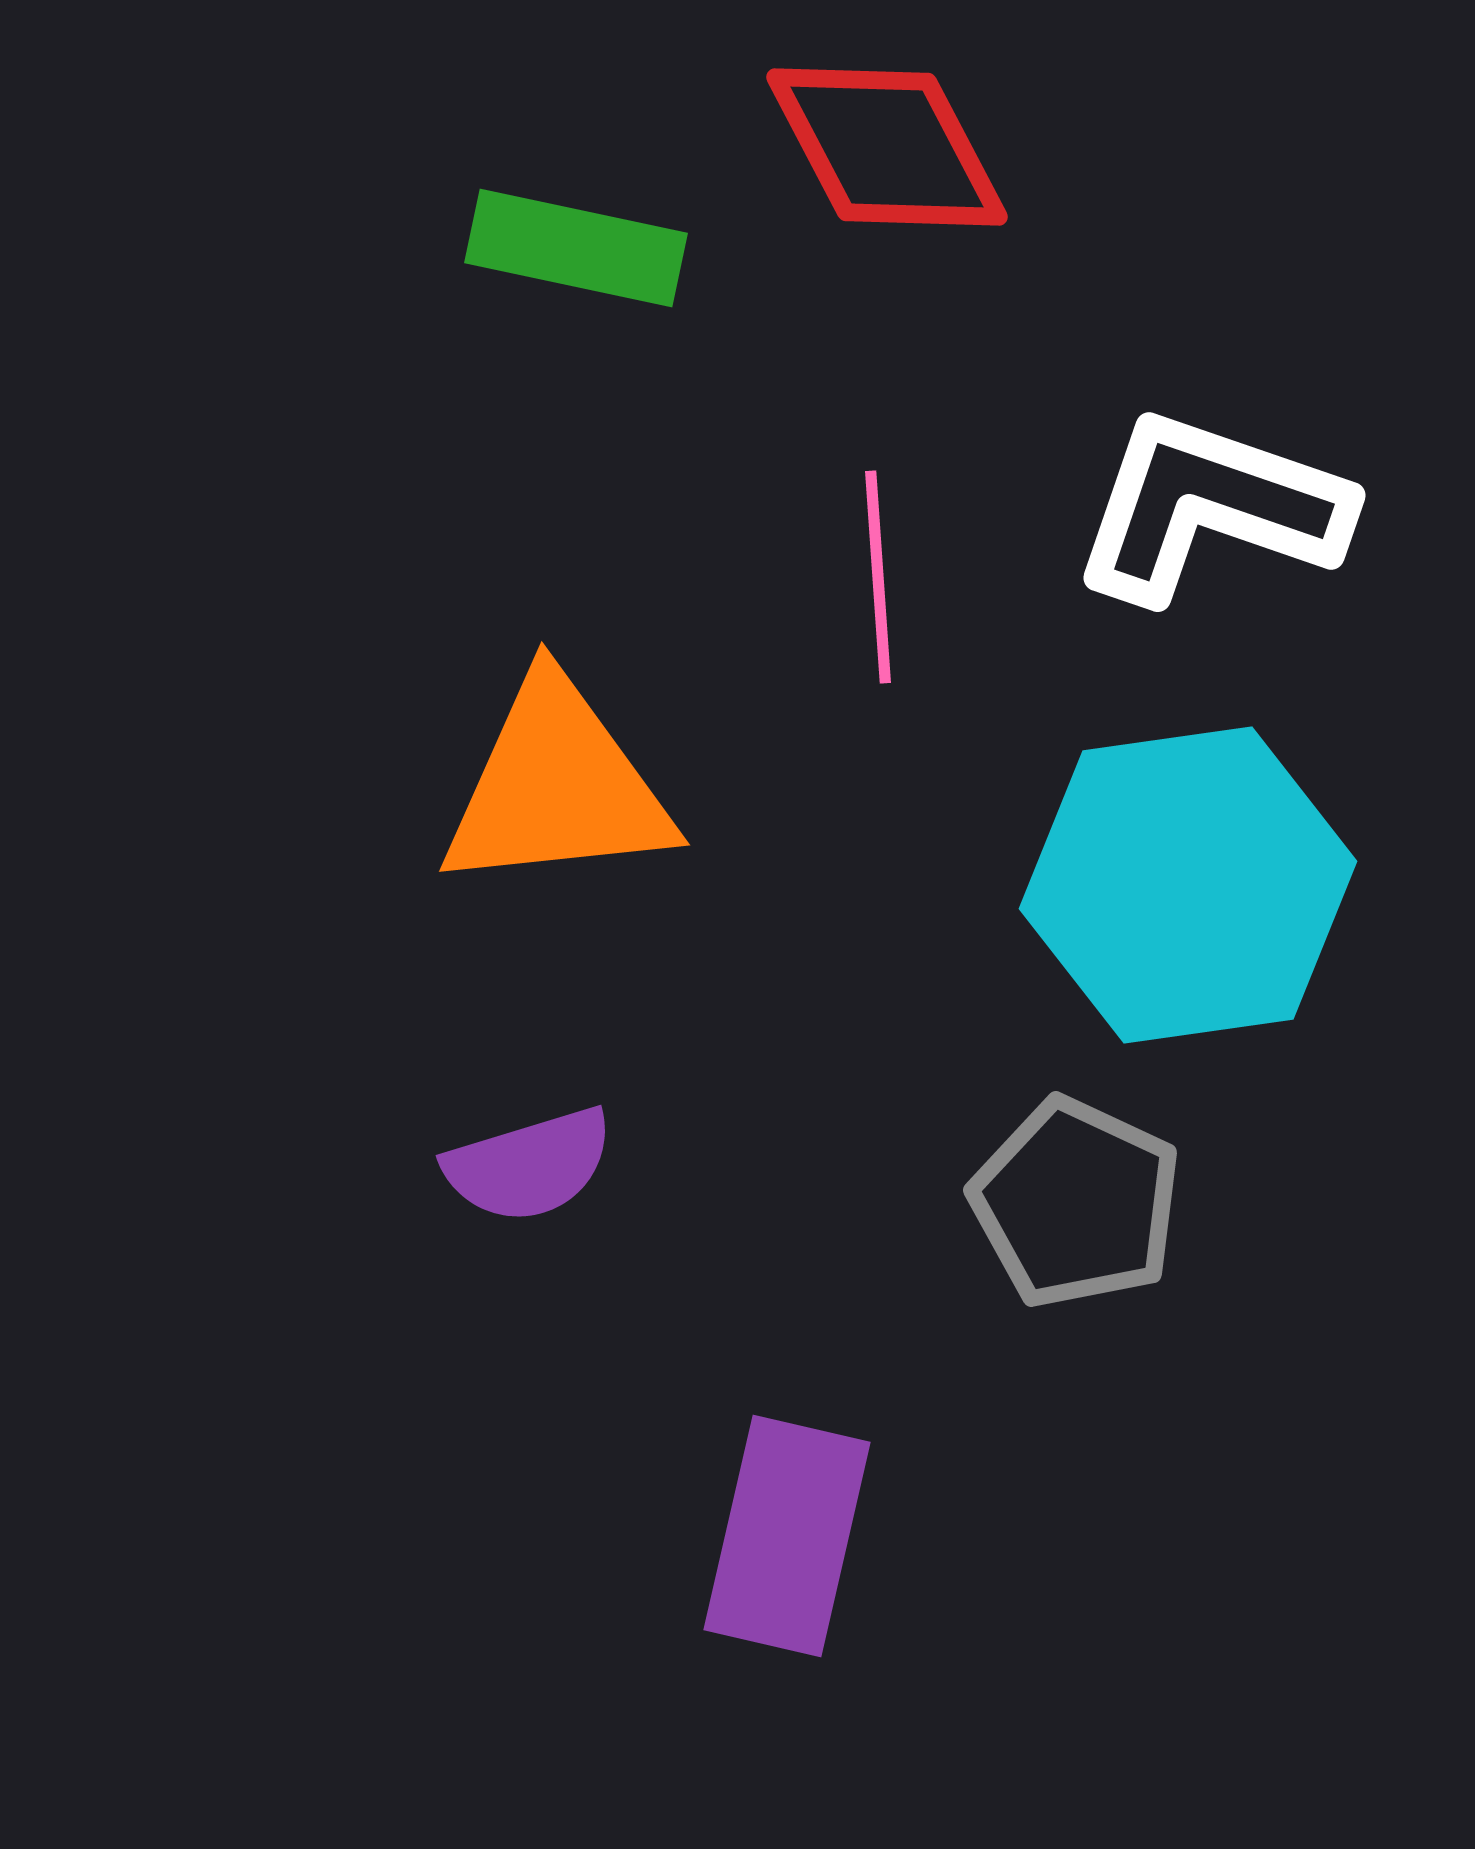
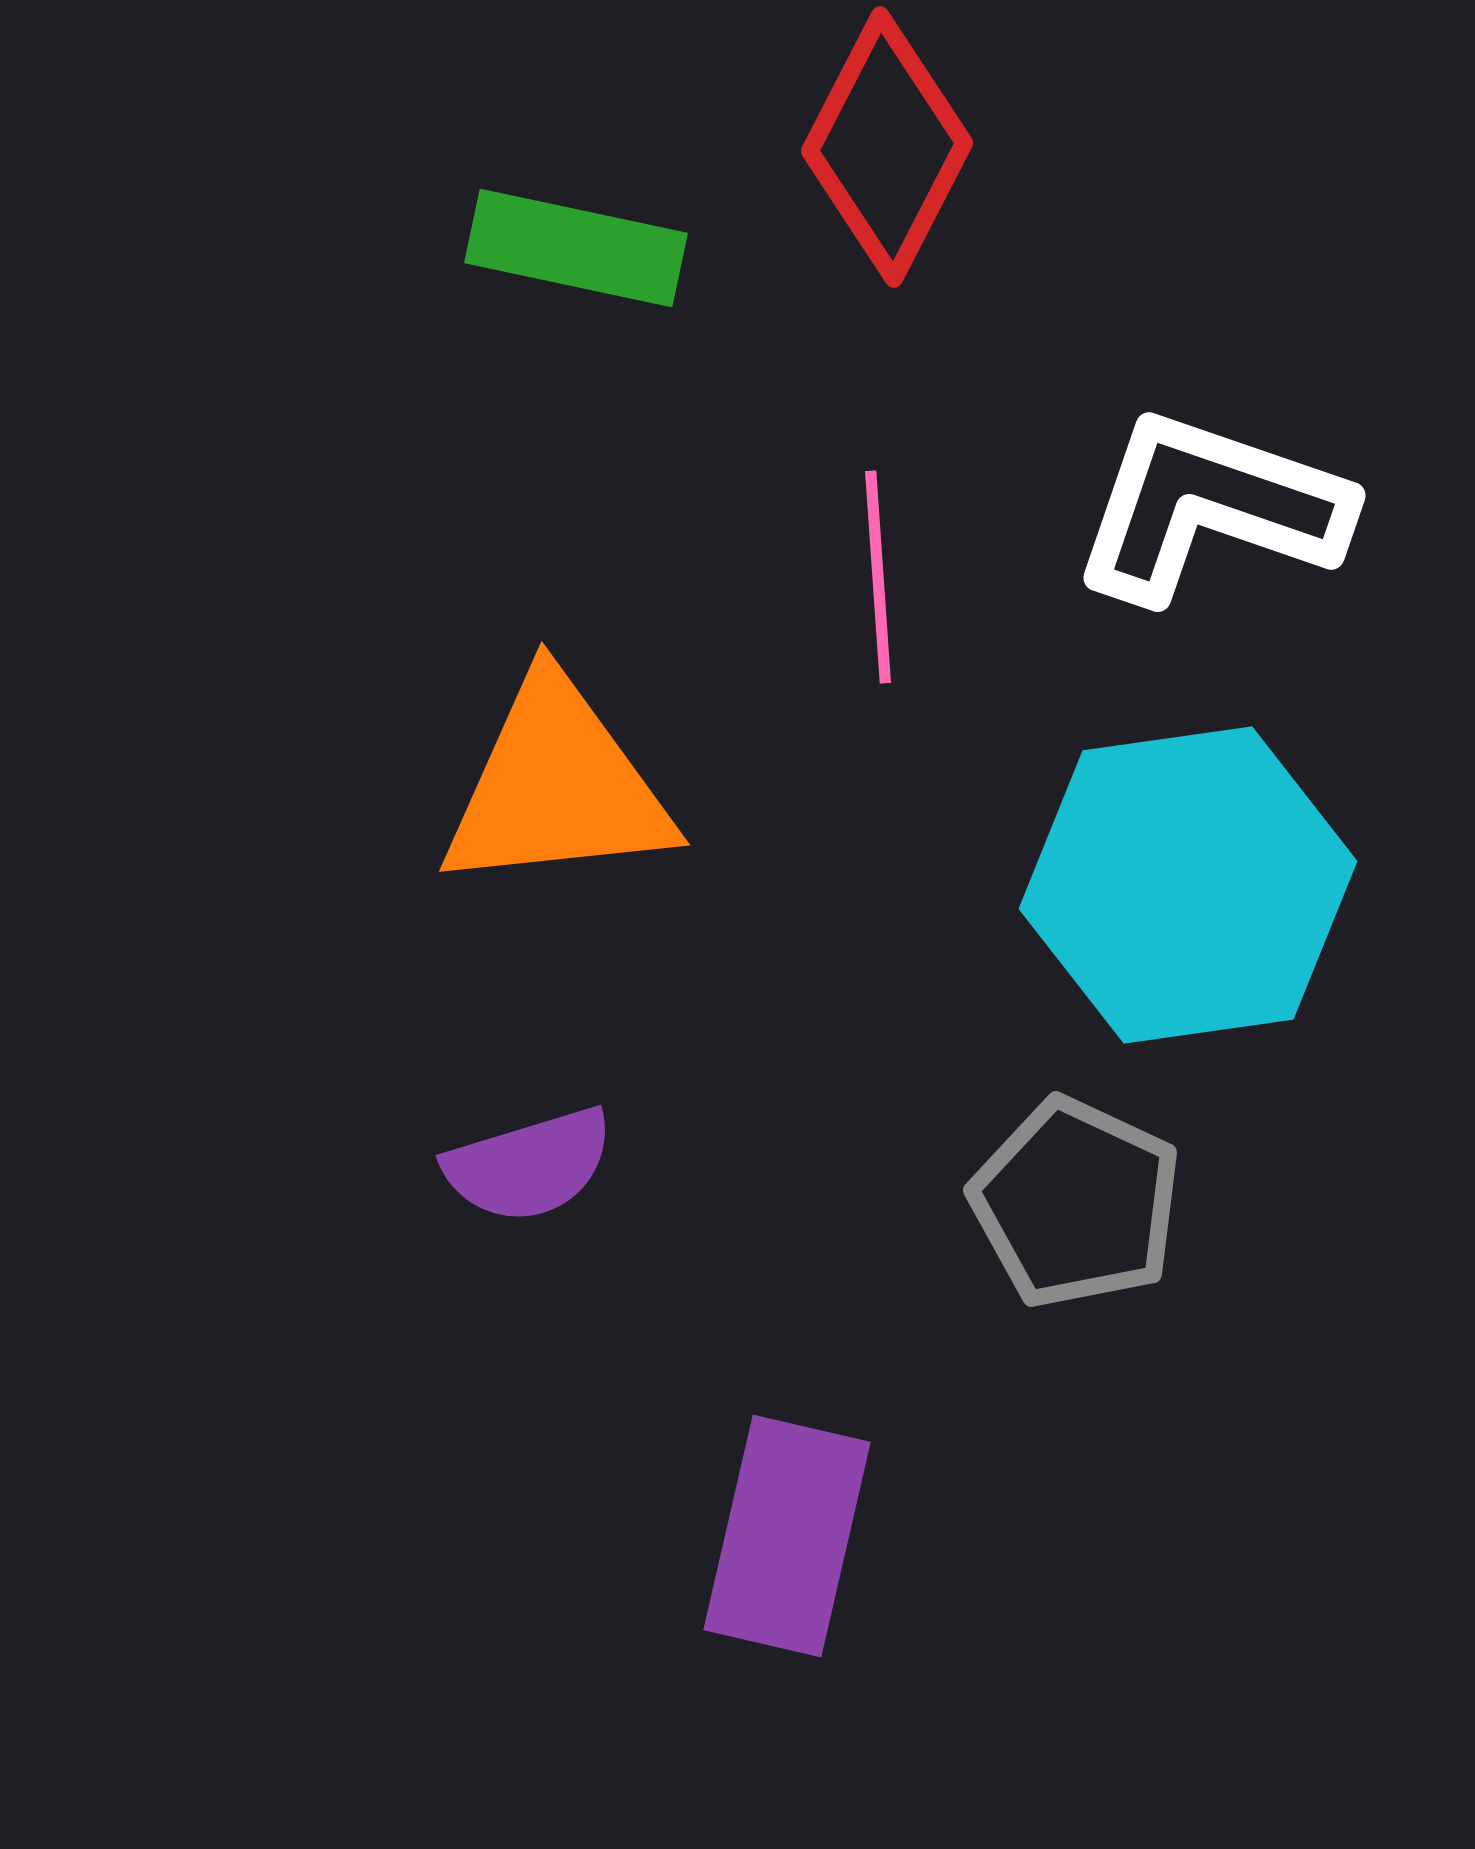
red diamond: rotated 55 degrees clockwise
